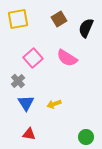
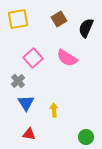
yellow arrow: moved 6 px down; rotated 104 degrees clockwise
